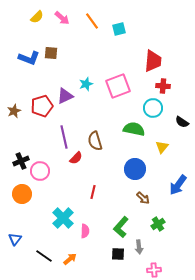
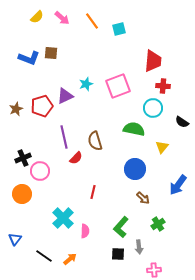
brown star: moved 2 px right, 2 px up
black cross: moved 2 px right, 3 px up
